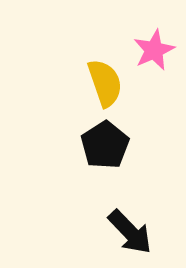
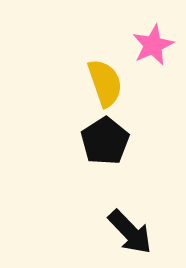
pink star: moved 1 px left, 5 px up
black pentagon: moved 4 px up
